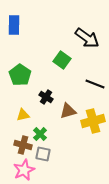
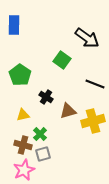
gray square: rotated 28 degrees counterclockwise
